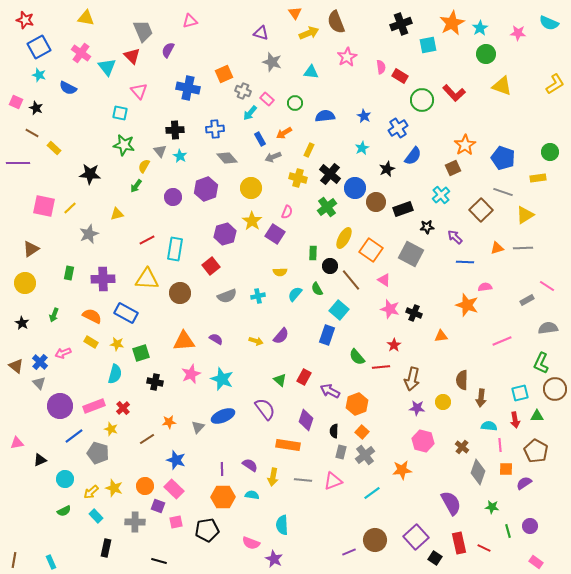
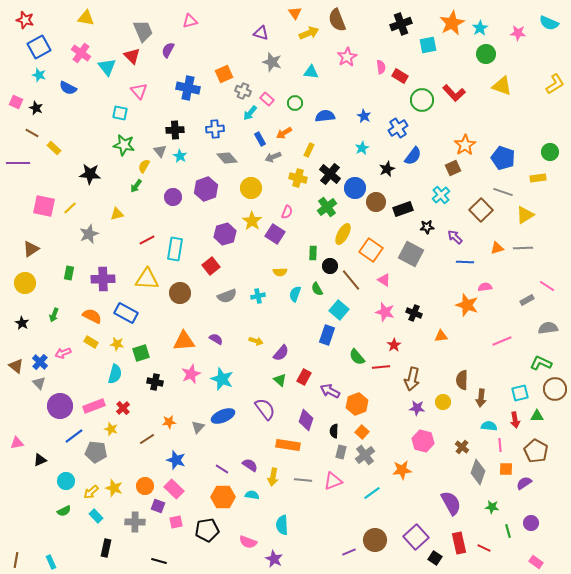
brown semicircle at (336, 22): moved 1 px right, 2 px up
yellow ellipse at (344, 238): moved 1 px left, 4 px up
cyan semicircle at (295, 294): rotated 21 degrees counterclockwise
pink star at (390, 309): moved 5 px left, 3 px down
purple semicircle at (281, 336): moved 17 px down
green L-shape at (541, 363): rotated 90 degrees clockwise
gray pentagon at (98, 453): moved 2 px left, 1 px up; rotated 10 degrees counterclockwise
purple line at (222, 469): rotated 56 degrees counterclockwise
cyan circle at (65, 479): moved 1 px right, 2 px down
purple circle at (530, 526): moved 1 px right, 3 px up
pink semicircle at (251, 543): moved 3 px left, 1 px up
brown line at (14, 560): moved 2 px right
